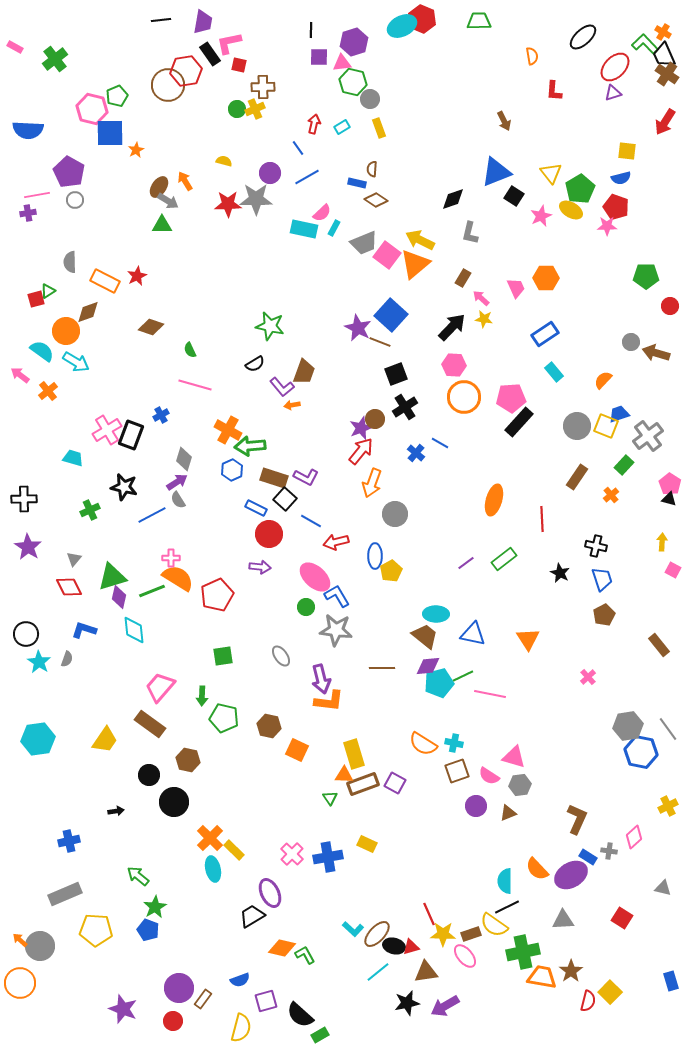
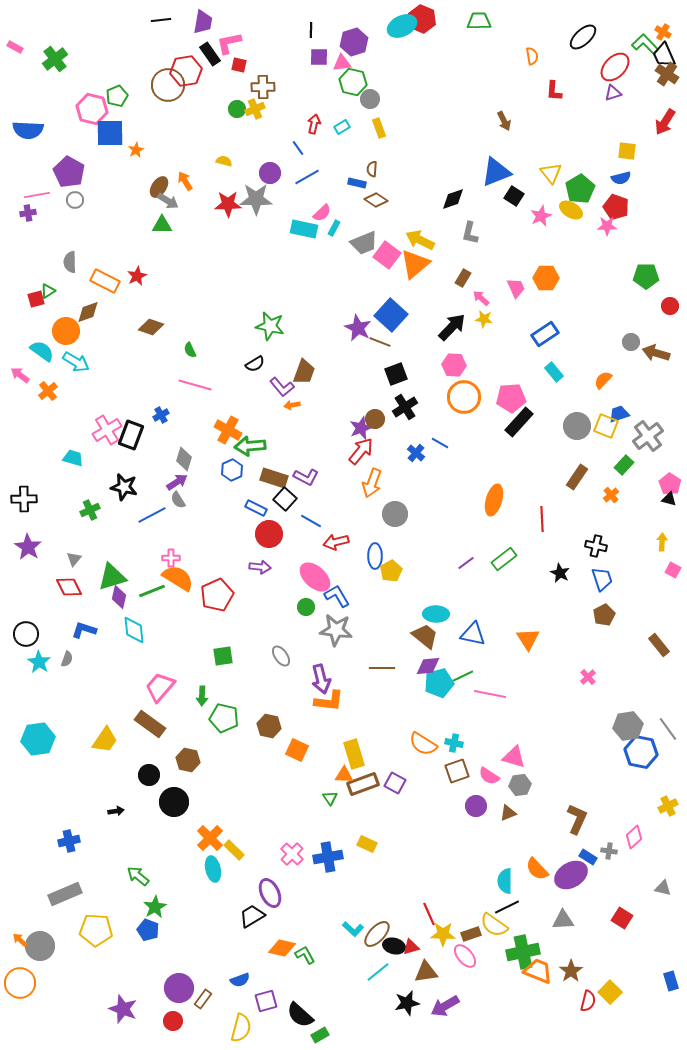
orange trapezoid at (542, 977): moved 4 px left, 6 px up; rotated 12 degrees clockwise
